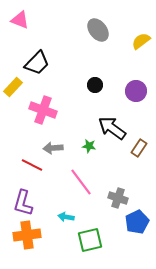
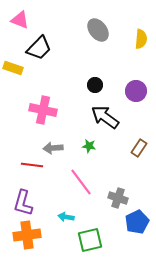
yellow semicircle: moved 2 px up; rotated 132 degrees clockwise
black trapezoid: moved 2 px right, 15 px up
yellow rectangle: moved 19 px up; rotated 66 degrees clockwise
pink cross: rotated 8 degrees counterclockwise
black arrow: moved 7 px left, 11 px up
red line: rotated 20 degrees counterclockwise
